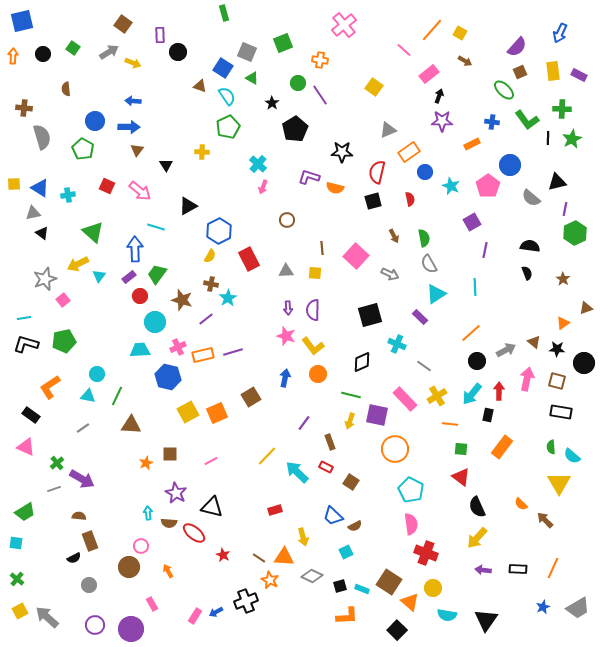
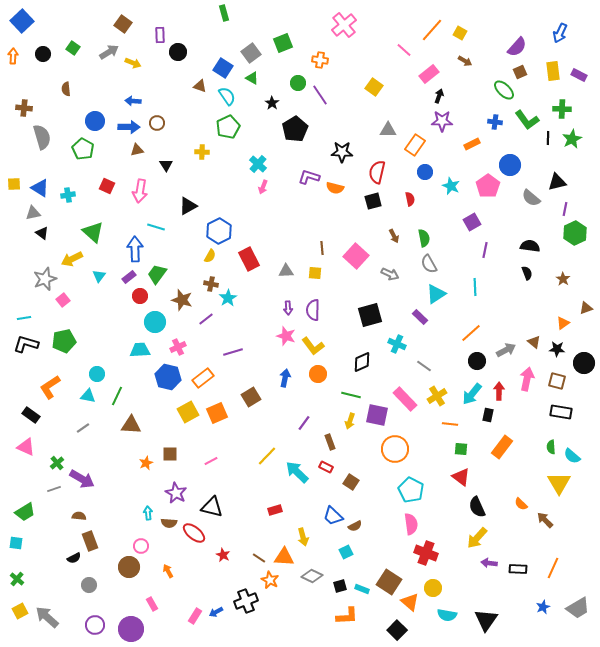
blue square at (22, 21): rotated 30 degrees counterclockwise
gray square at (247, 52): moved 4 px right, 1 px down; rotated 30 degrees clockwise
blue cross at (492, 122): moved 3 px right
gray triangle at (388, 130): rotated 24 degrees clockwise
brown triangle at (137, 150): rotated 40 degrees clockwise
orange rectangle at (409, 152): moved 6 px right, 7 px up; rotated 20 degrees counterclockwise
pink arrow at (140, 191): rotated 60 degrees clockwise
brown circle at (287, 220): moved 130 px left, 97 px up
yellow arrow at (78, 264): moved 6 px left, 5 px up
orange rectangle at (203, 355): moved 23 px down; rotated 25 degrees counterclockwise
purple arrow at (483, 570): moved 6 px right, 7 px up
